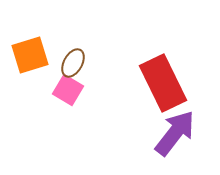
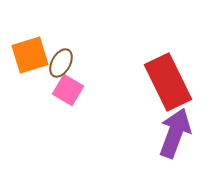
brown ellipse: moved 12 px left
red rectangle: moved 5 px right, 1 px up
purple arrow: rotated 18 degrees counterclockwise
